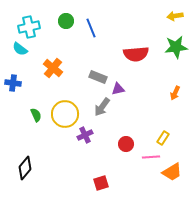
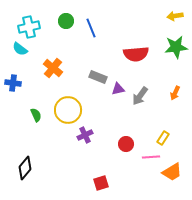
gray arrow: moved 38 px right, 11 px up
yellow circle: moved 3 px right, 4 px up
